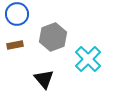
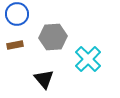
gray hexagon: rotated 16 degrees clockwise
